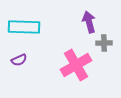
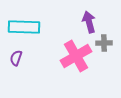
purple semicircle: moved 3 px left, 2 px up; rotated 133 degrees clockwise
pink cross: moved 9 px up
